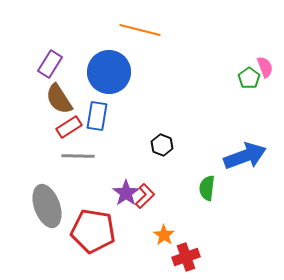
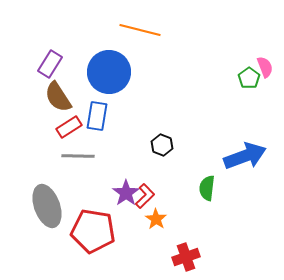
brown semicircle: moved 1 px left, 2 px up
orange star: moved 8 px left, 16 px up
